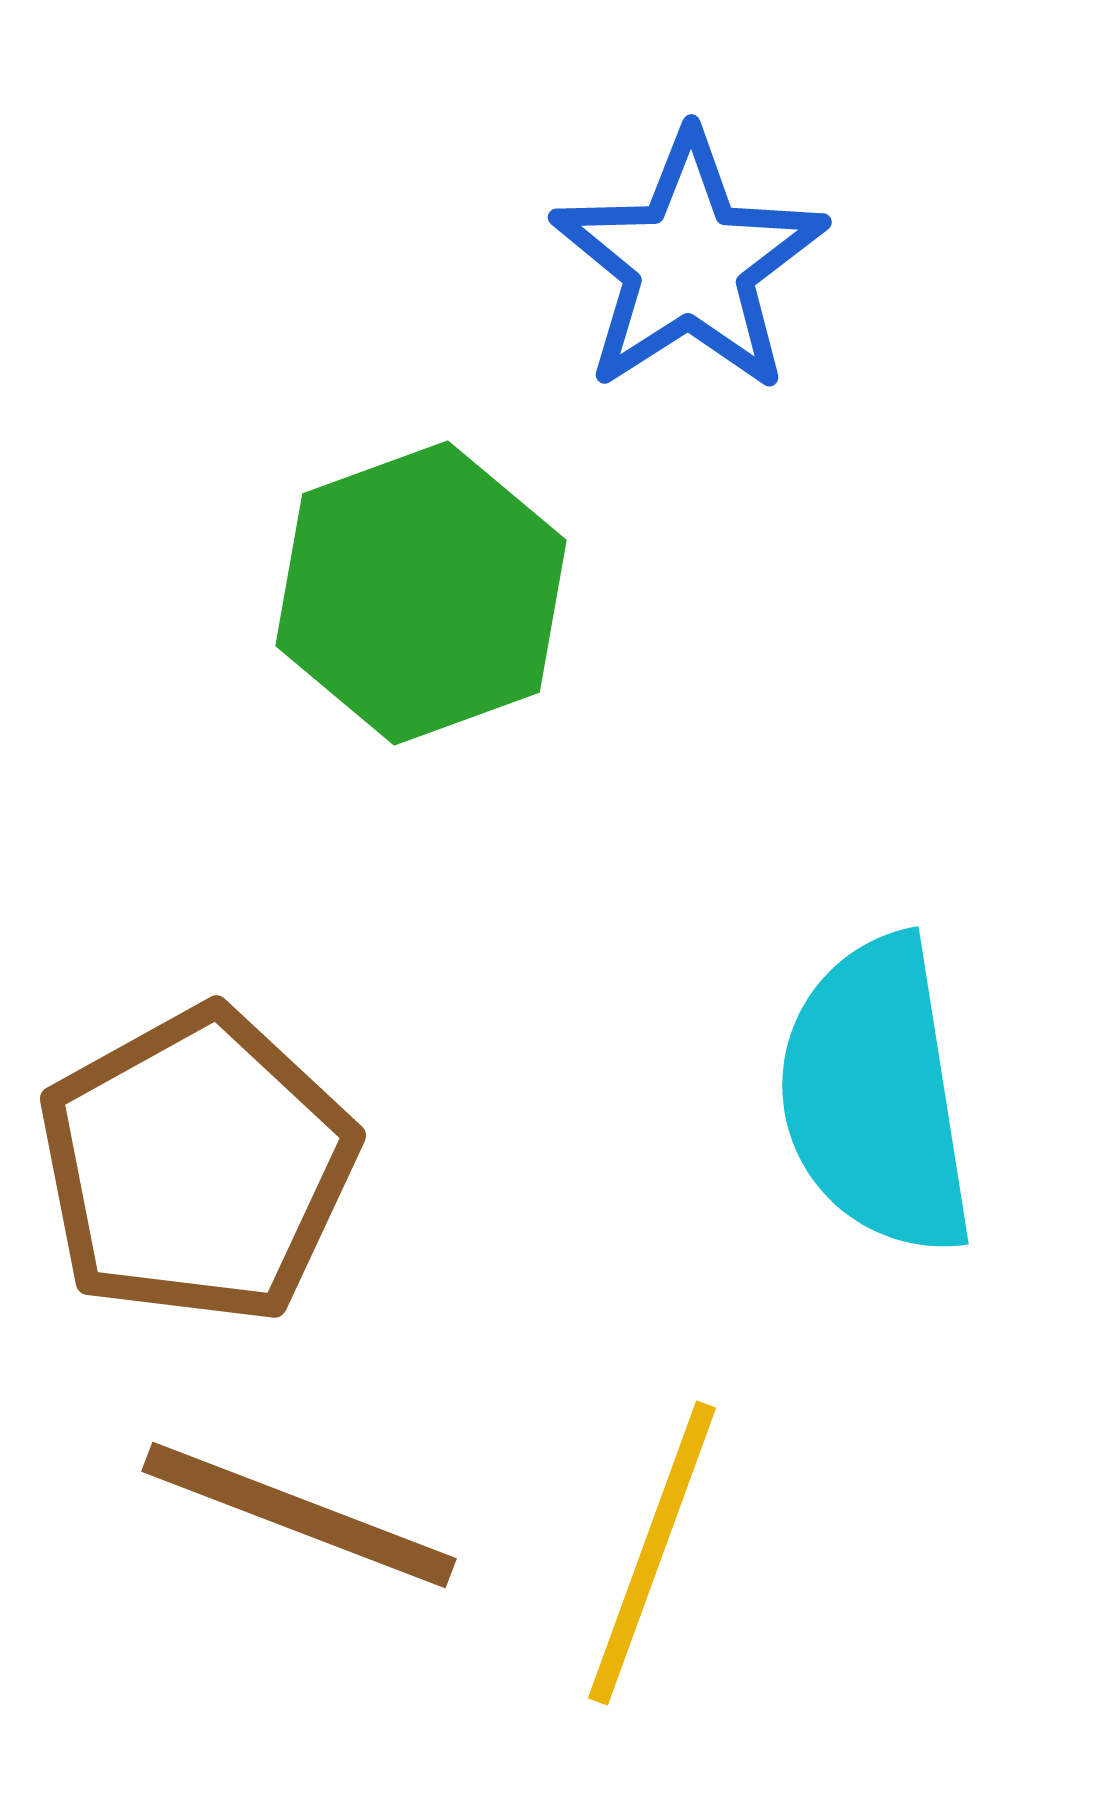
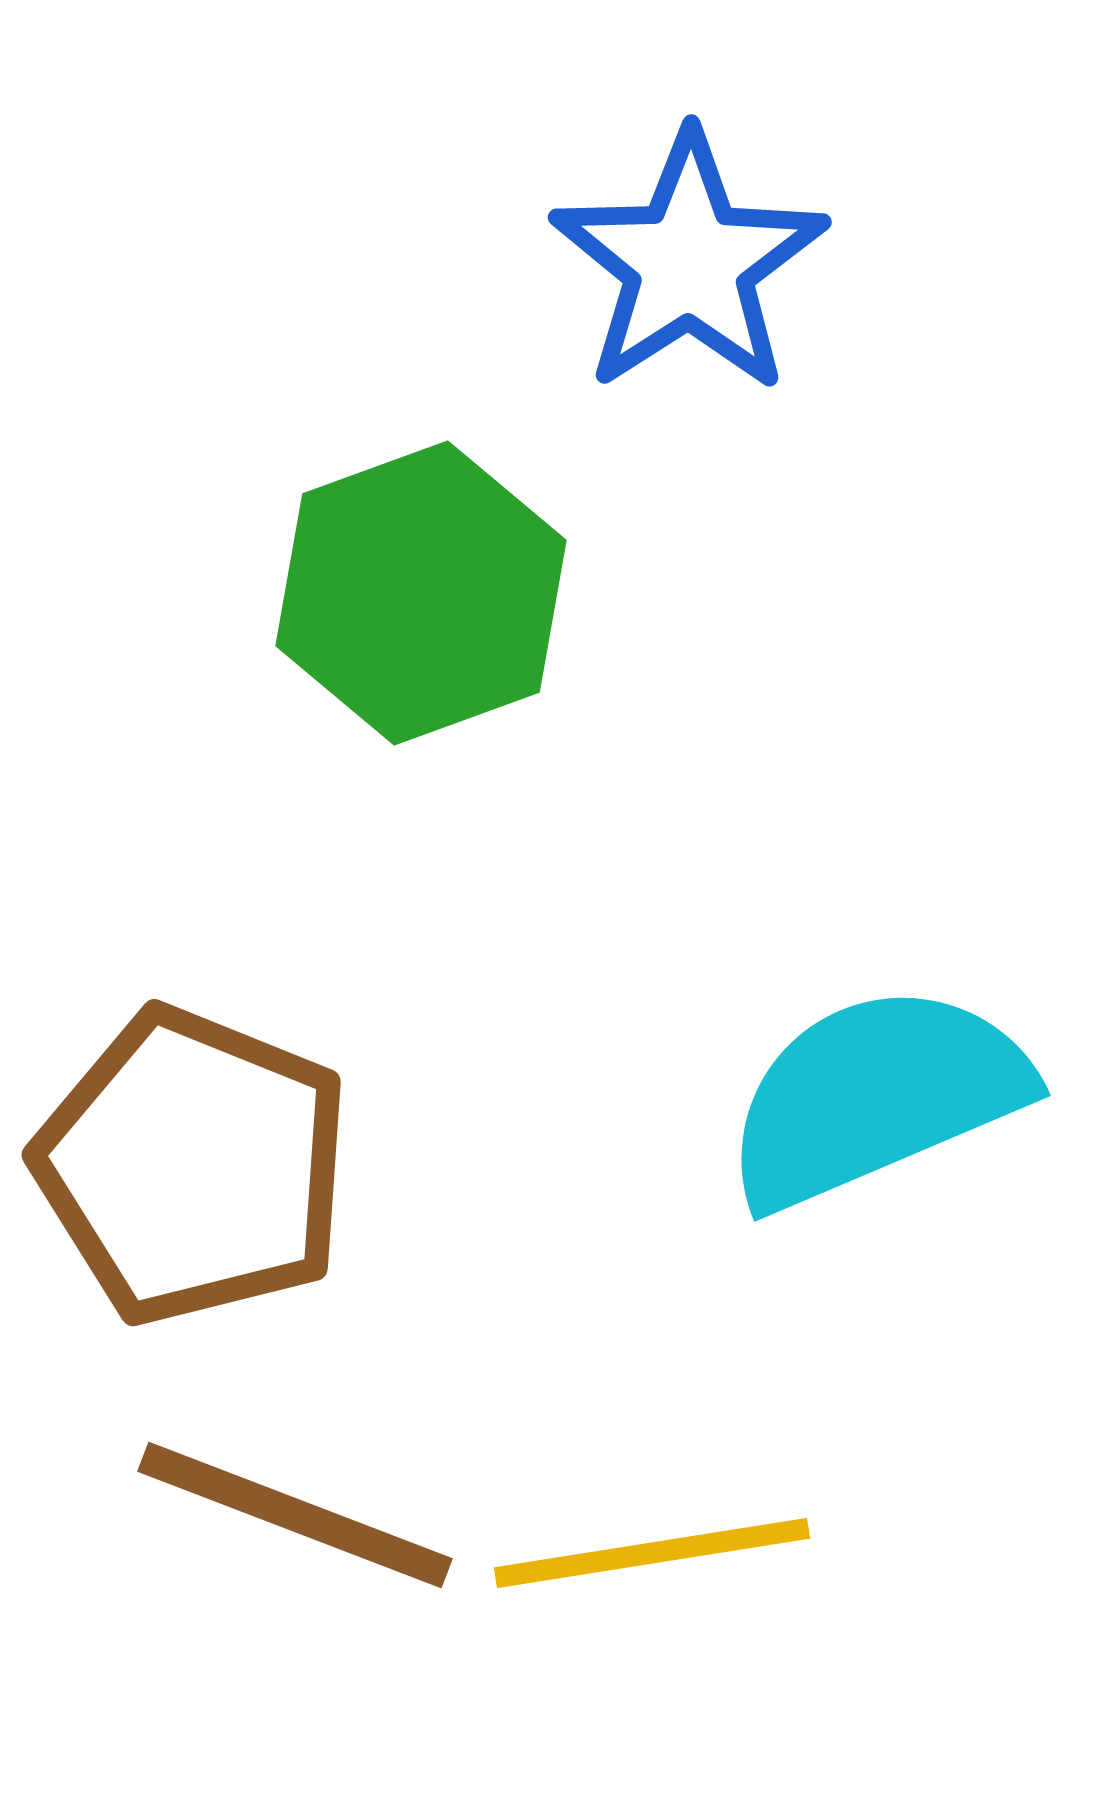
cyan semicircle: rotated 76 degrees clockwise
brown pentagon: moved 4 px left; rotated 21 degrees counterclockwise
brown line: moved 4 px left
yellow line: rotated 61 degrees clockwise
